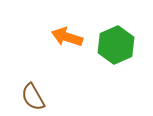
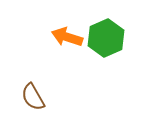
green hexagon: moved 10 px left, 7 px up
